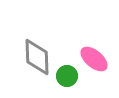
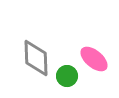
gray diamond: moved 1 px left, 1 px down
